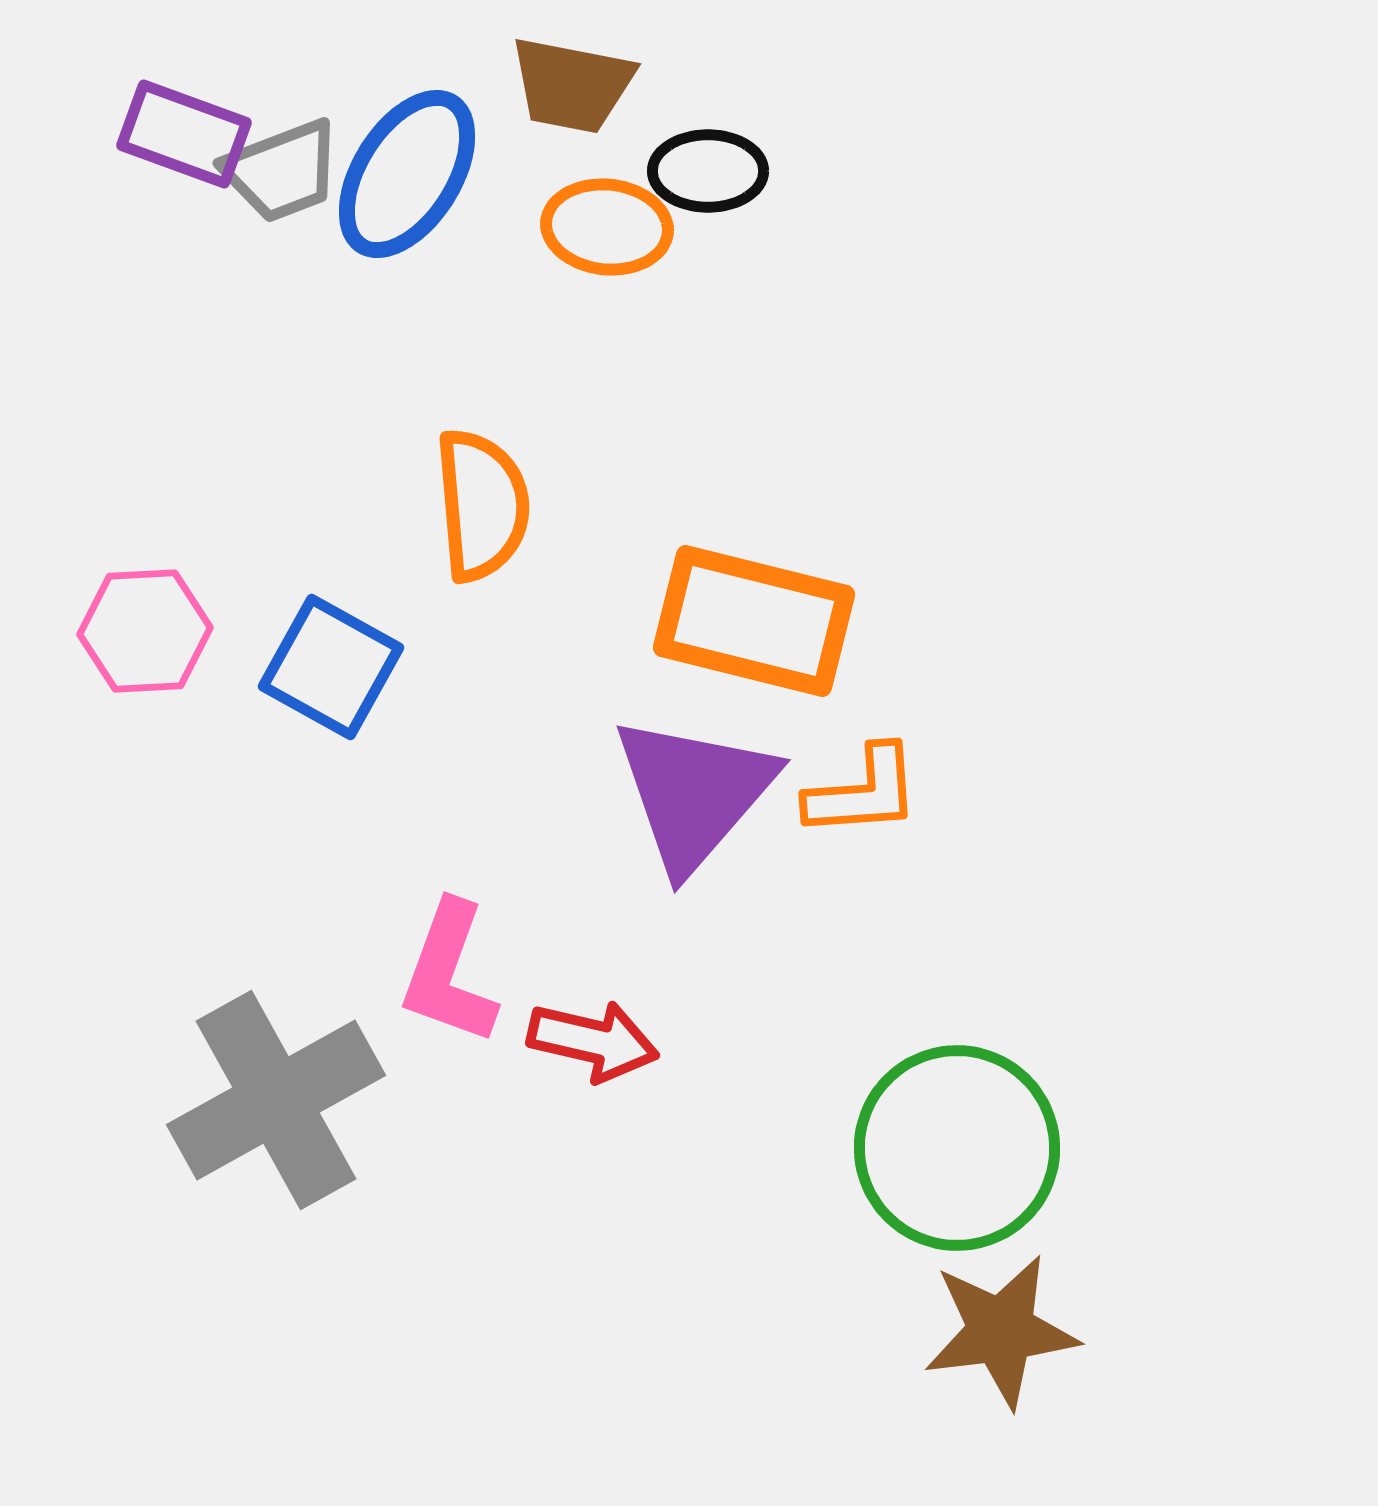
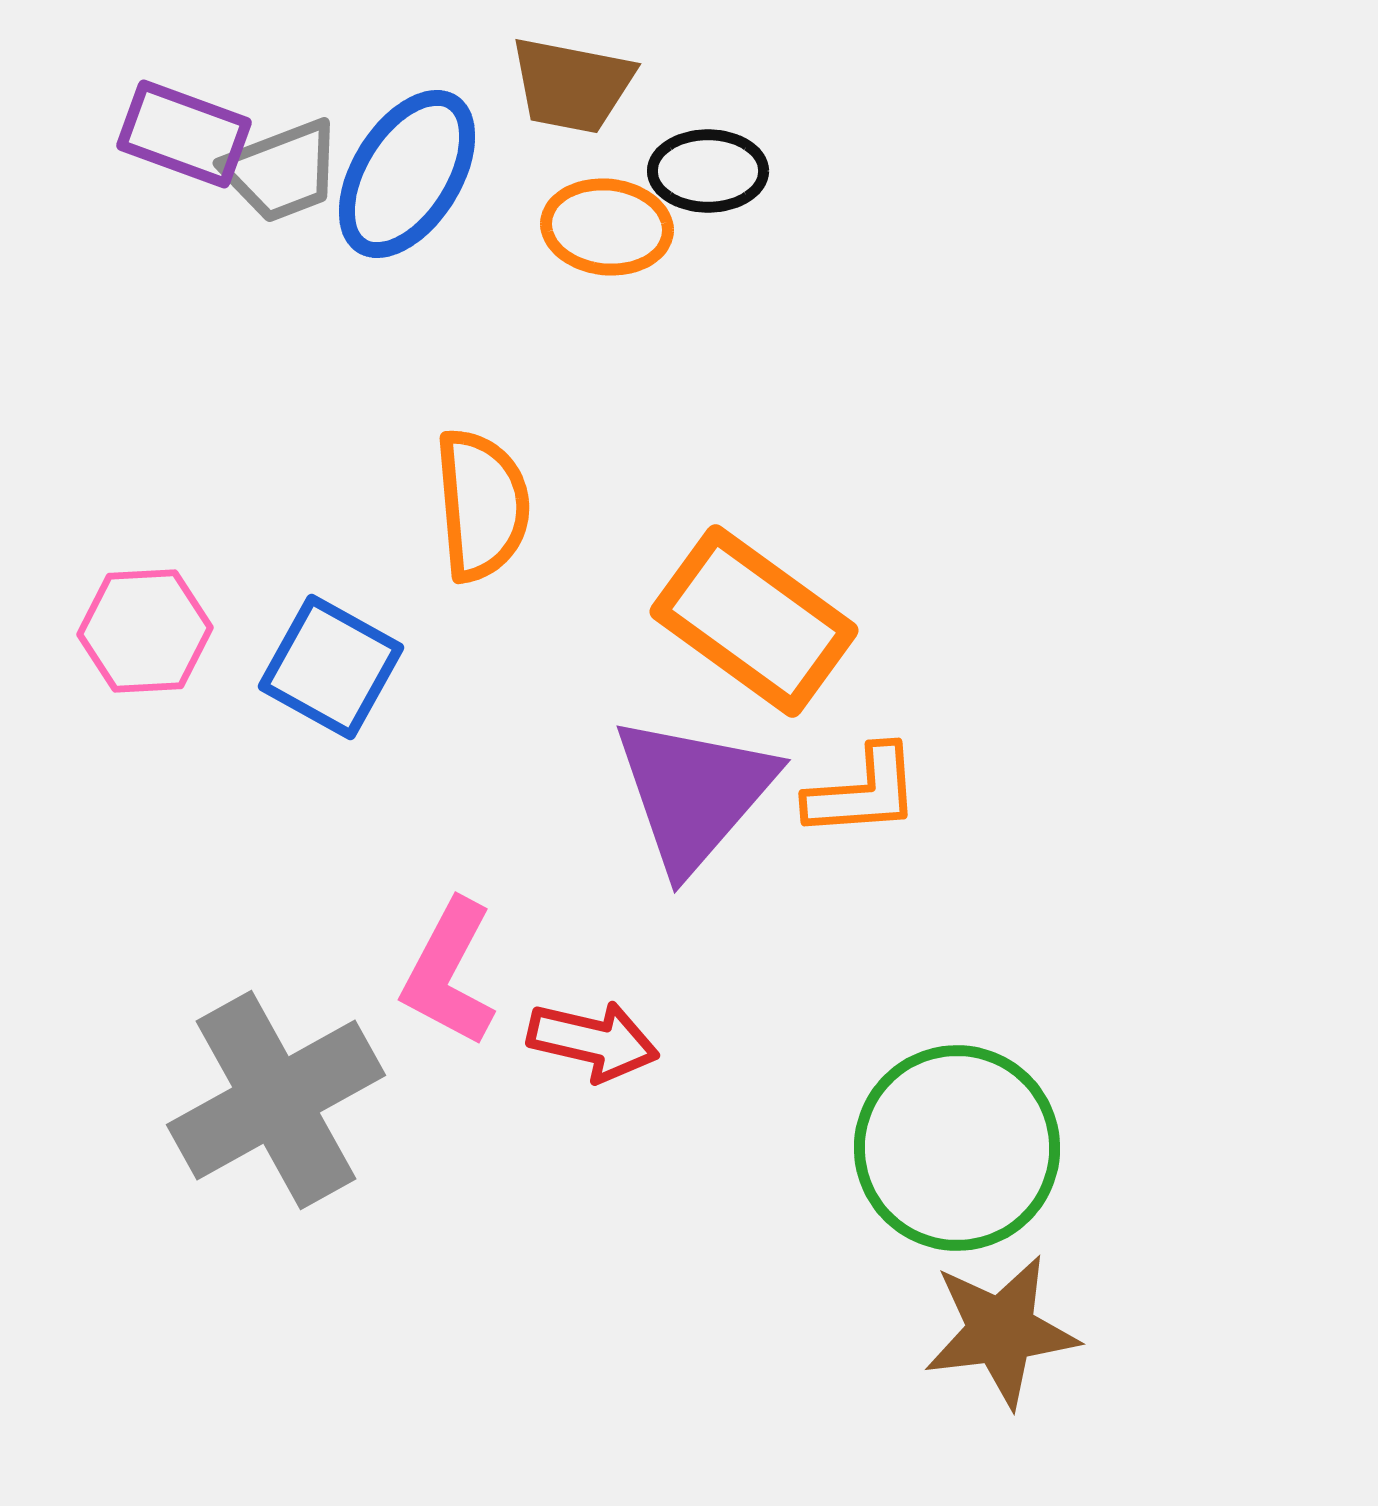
orange rectangle: rotated 22 degrees clockwise
pink L-shape: rotated 8 degrees clockwise
